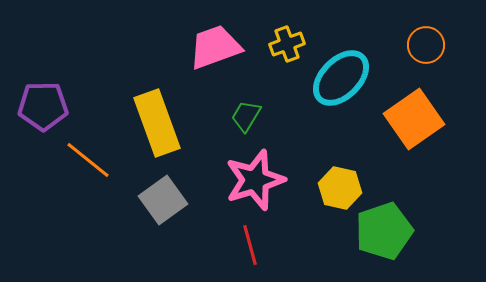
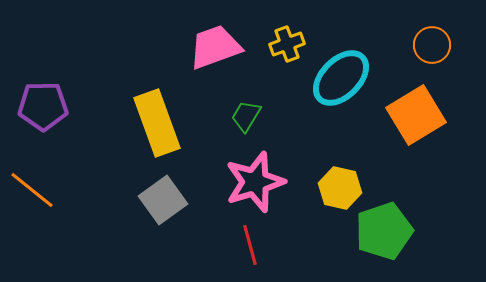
orange circle: moved 6 px right
orange square: moved 2 px right, 4 px up; rotated 4 degrees clockwise
orange line: moved 56 px left, 30 px down
pink star: moved 2 px down
